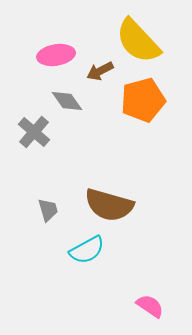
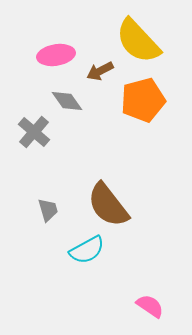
brown semicircle: moved 1 px left; rotated 36 degrees clockwise
